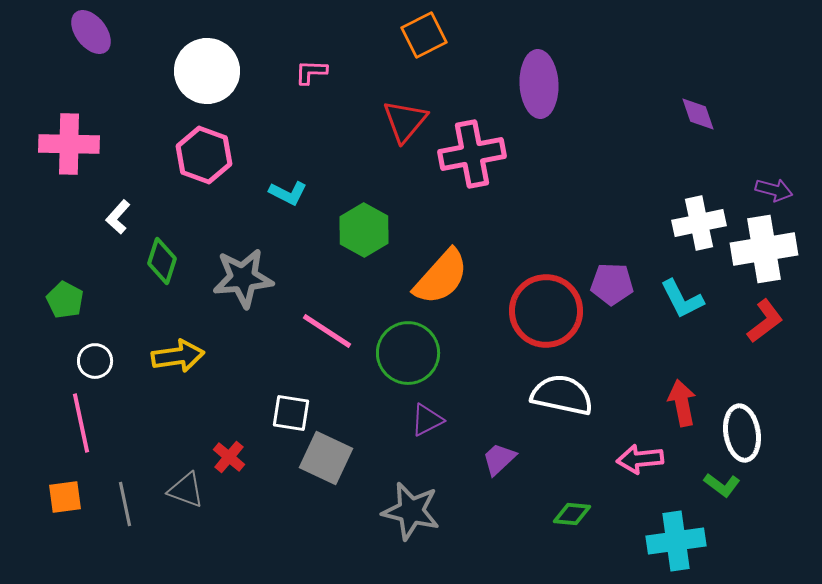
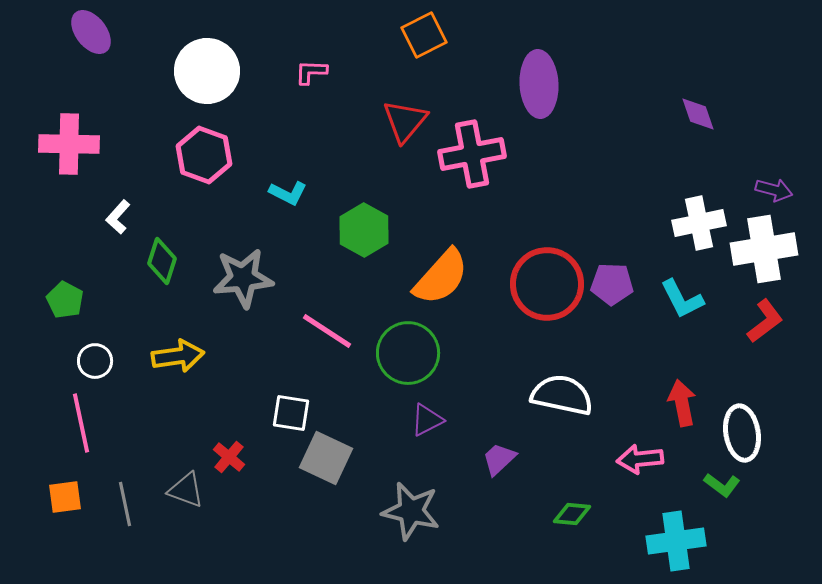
red circle at (546, 311): moved 1 px right, 27 px up
